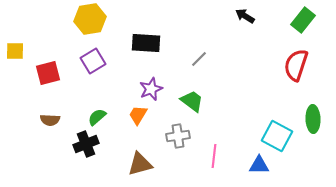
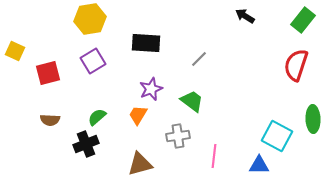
yellow square: rotated 24 degrees clockwise
